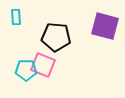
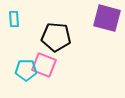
cyan rectangle: moved 2 px left, 2 px down
purple square: moved 2 px right, 8 px up
pink square: moved 1 px right
